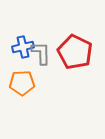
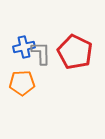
blue cross: moved 1 px right
